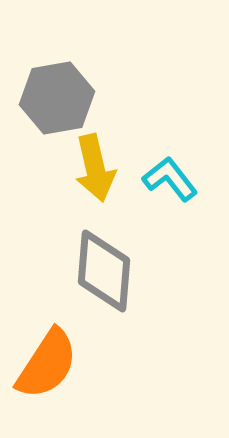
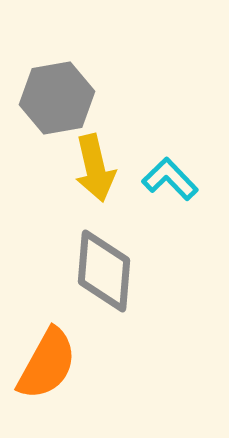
cyan L-shape: rotated 6 degrees counterclockwise
orange semicircle: rotated 4 degrees counterclockwise
